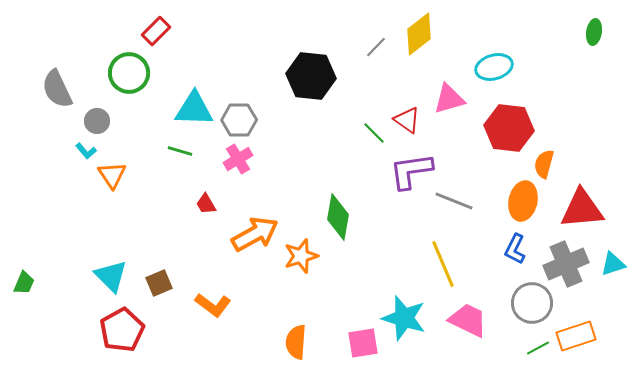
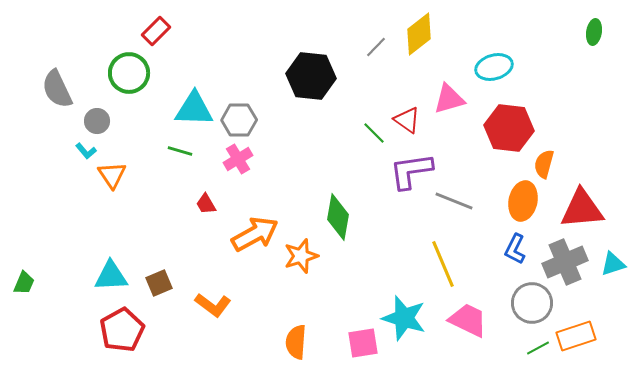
gray cross at (566, 264): moved 1 px left, 2 px up
cyan triangle at (111, 276): rotated 48 degrees counterclockwise
